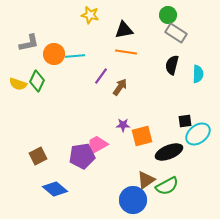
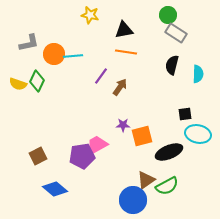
cyan line: moved 2 px left
black square: moved 7 px up
cyan ellipse: rotated 50 degrees clockwise
